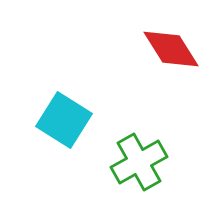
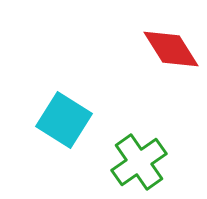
green cross: rotated 6 degrees counterclockwise
